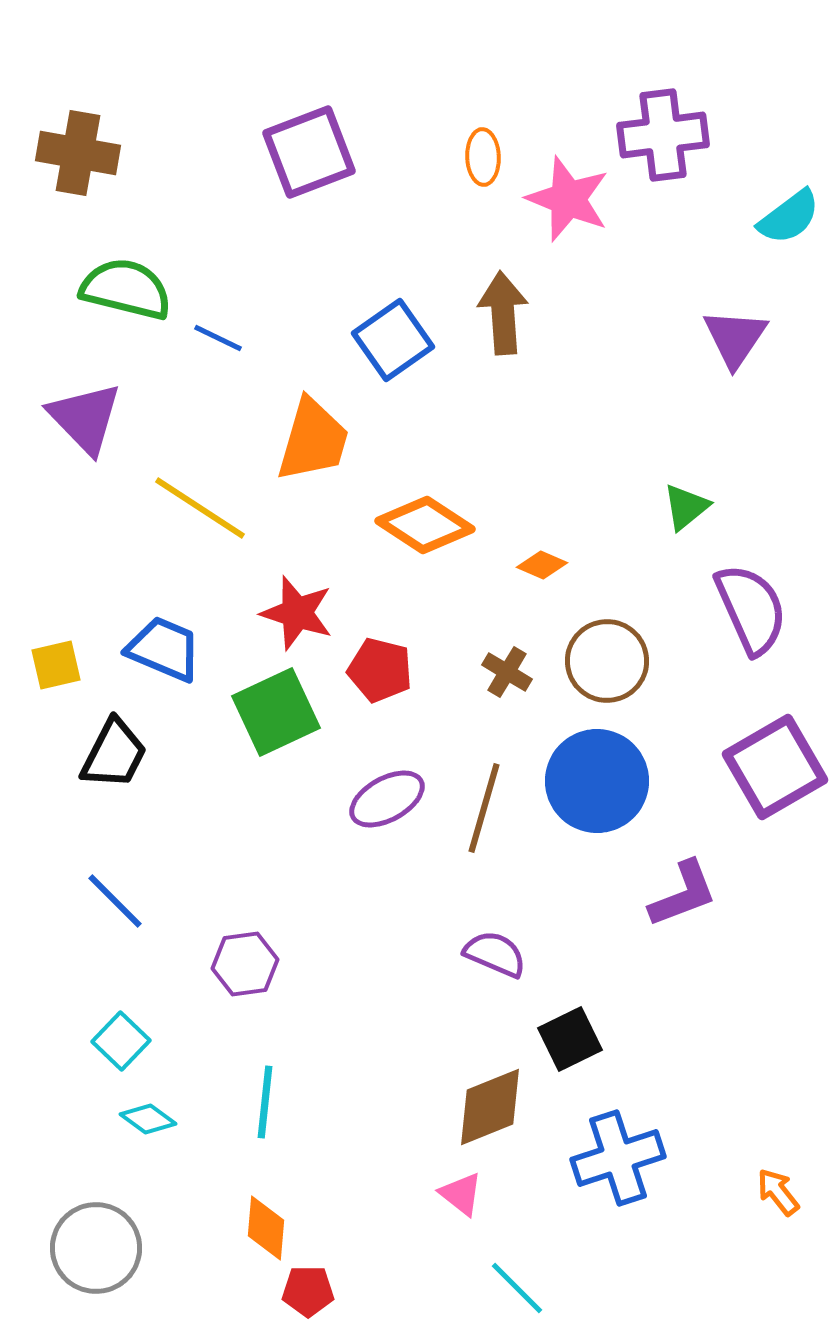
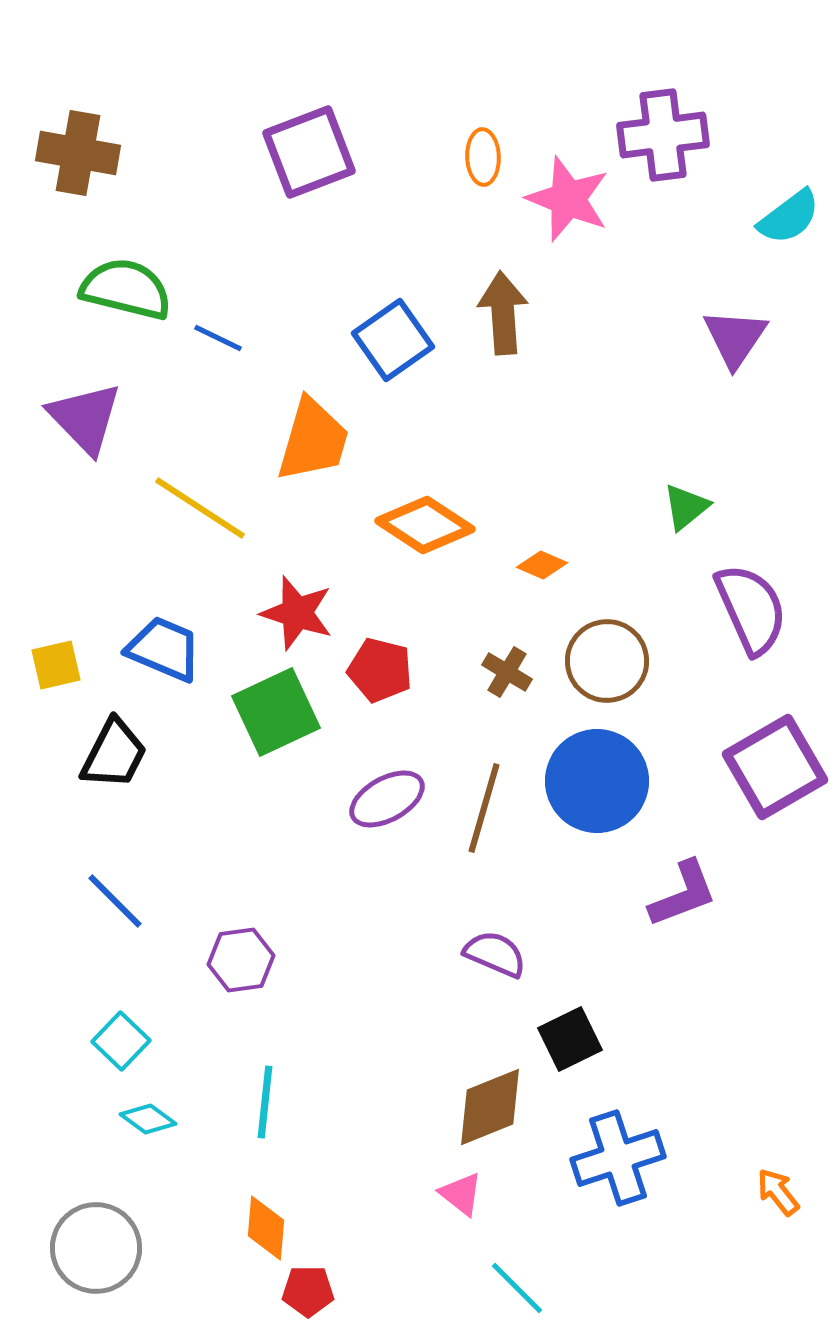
purple hexagon at (245, 964): moved 4 px left, 4 px up
